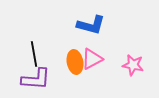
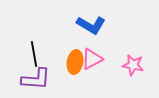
blue L-shape: rotated 16 degrees clockwise
orange ellipse: rotated 20 degrees clockwise
